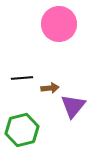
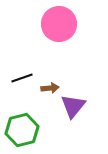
black line: rotated 15 degrees counterclockwise
